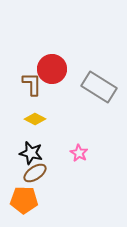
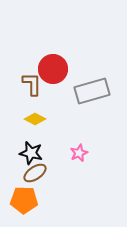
red circle: moved 1 px right
gray rectangle: moved 7 px left, 4 px down; rotated 48 degrees counterclockwise
pink star: rotated 18 degrees clockwise
